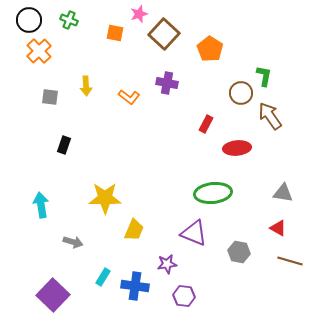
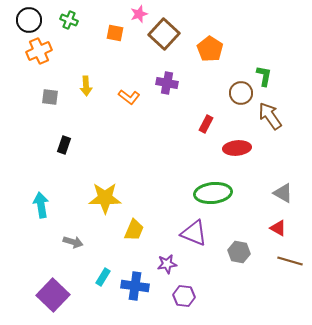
orange cross: rotated 20 degrees clockwise
gray triangle: rotated 20 degrees clockwise
